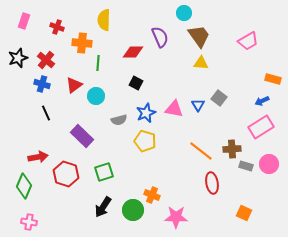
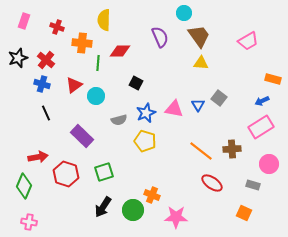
red diamond at (133, 52): moved 13 px left, 1 px up
gray rectangle at (246, 166): moved 7 px right, 19 px down
red ellipse at (212, 183): rotated 45 degrees counterclockwise
